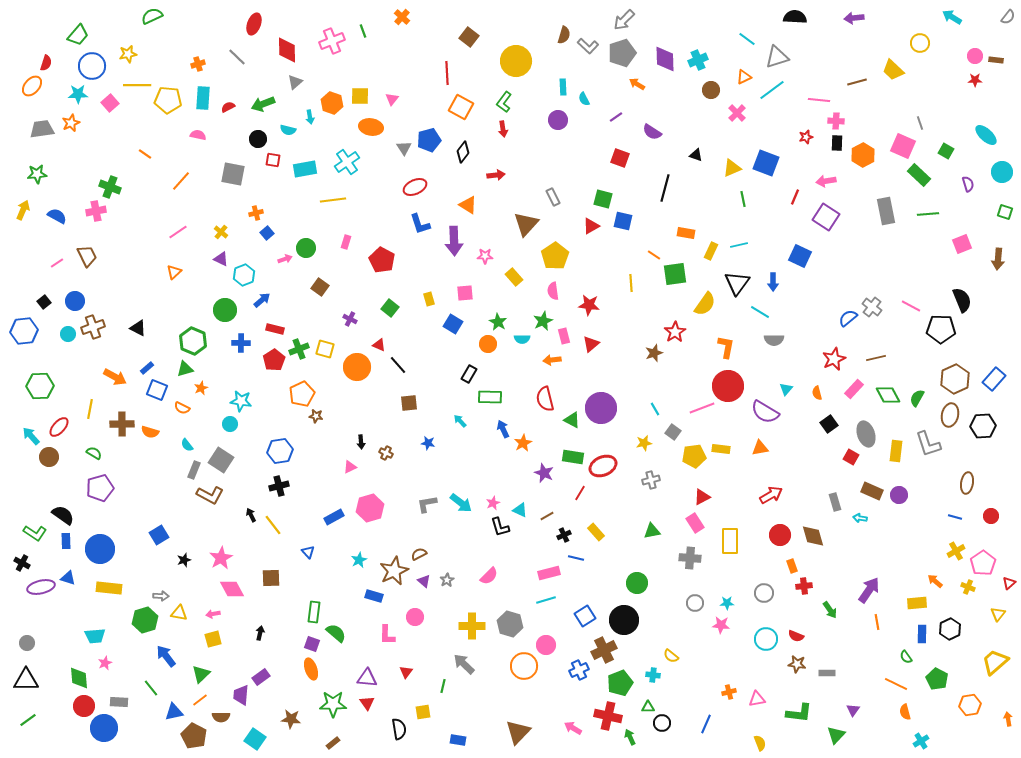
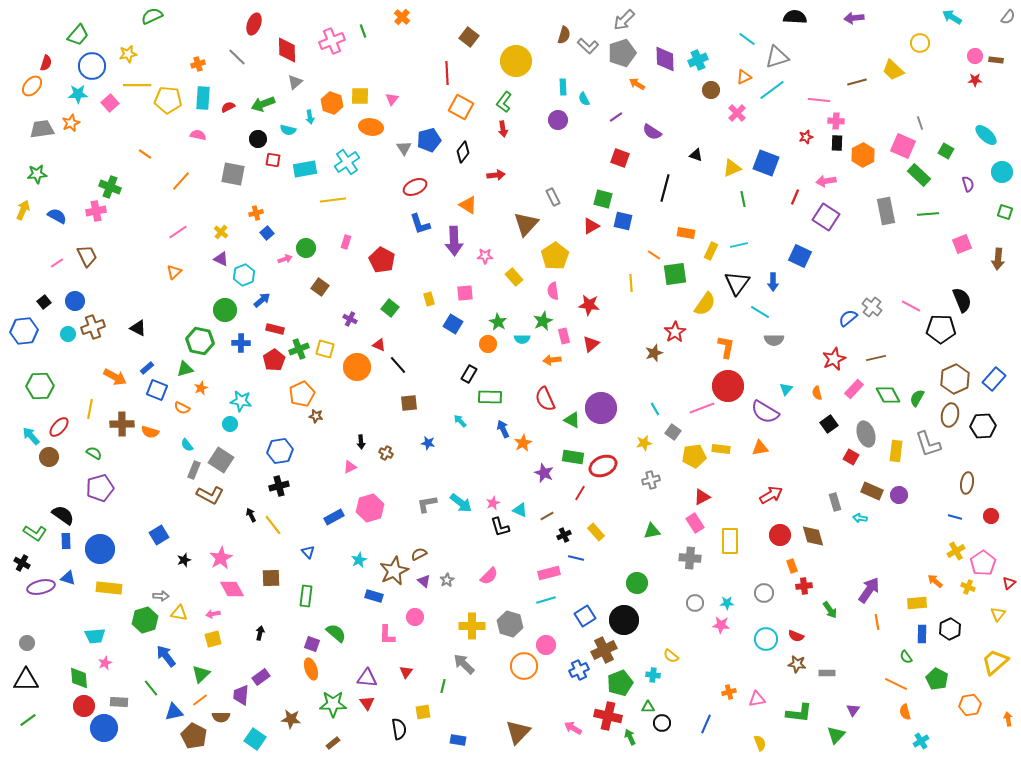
green hexagon at (193, 341): moved 7 px right; rotated 12 degrees counterclockwise
red semicircle at (545, 399): rotated 10 degrees counterclockwise
green rectangle at (314, 612): moved 8 px left, 16 px up
